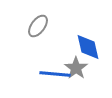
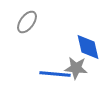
gray ellipse: moved 11 px left, 4 px up
gray star: rotated 30 degrees counterclockwise
